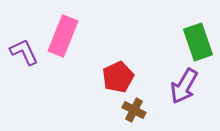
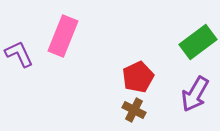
green rectangle: rotated 72 degrees clockwise
purple L-shape: moved 5 px left, 2 px down
red pentagon: moved 20 px right
purple arrow: moved 11 px right, 8 px down
